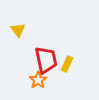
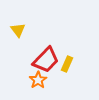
red trapezoid: rotated 56 degrees clockwise
